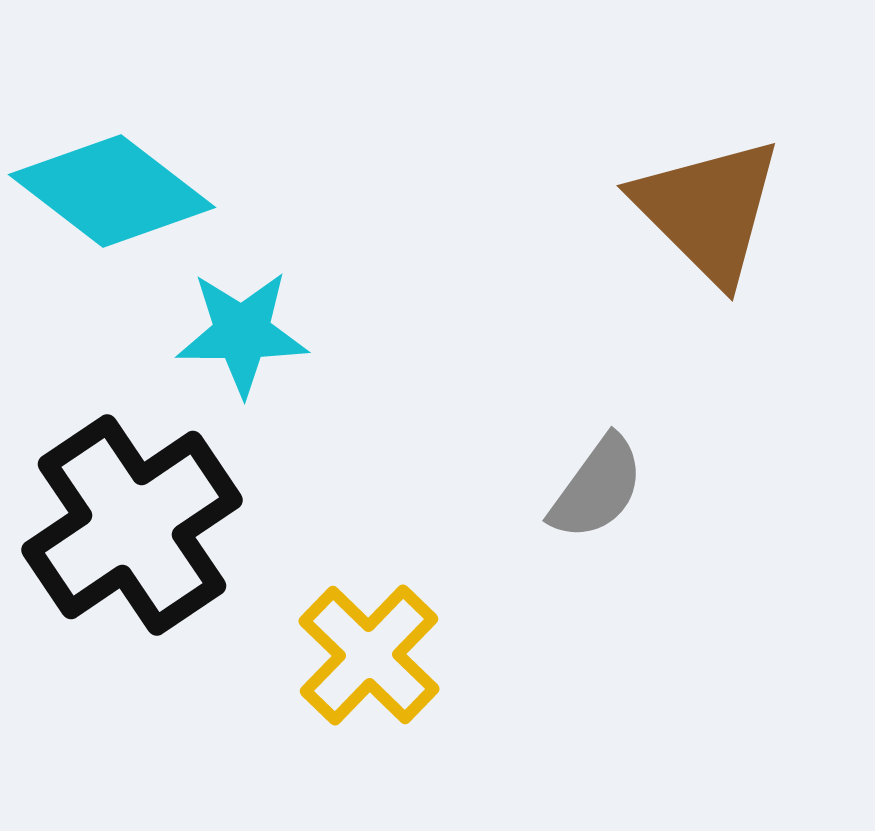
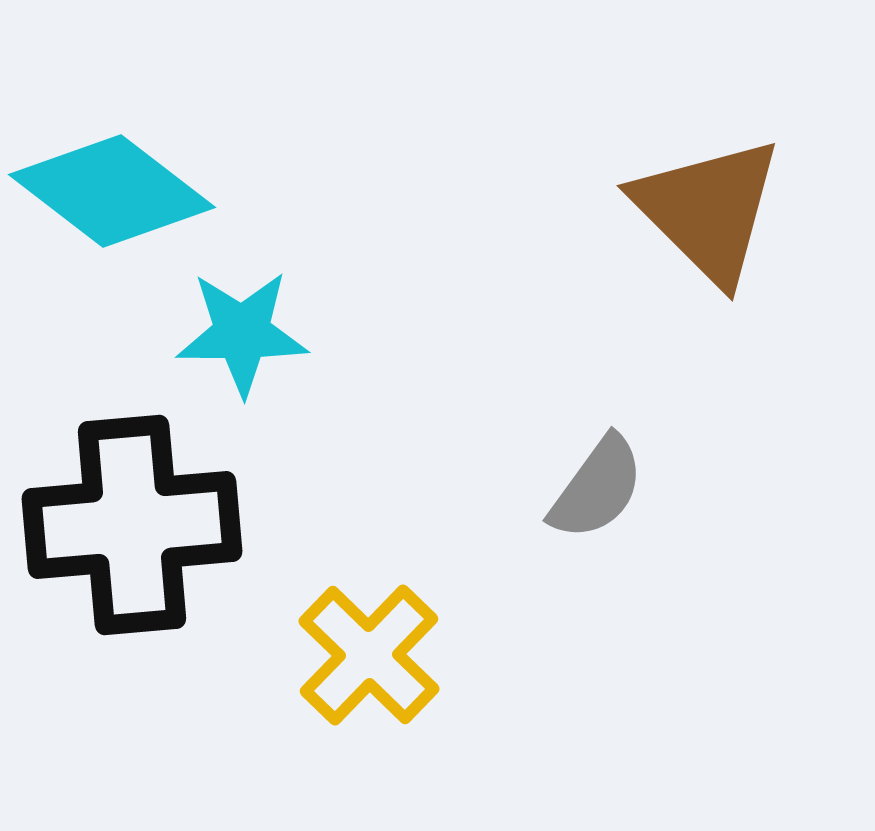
black cross: rotated 29 degrees clockwise
